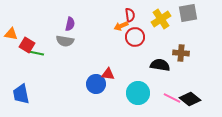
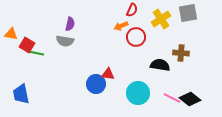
red semicircle: moved 2 px right, 5 px up; rotated 32 degrees clockwise
red circle: moved 1 px right
